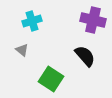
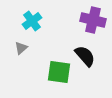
cyan cross: rotated 18 degrees counterclockwise
gray triangle: moved 1 px left, 2 px up; rotated 40 degrees clockwise
green square: moved 8 px right, 7 px up; rotated 25 degrees counterclockwise
